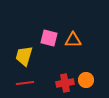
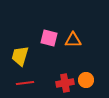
yellow trapezoid: moved 4 px left
